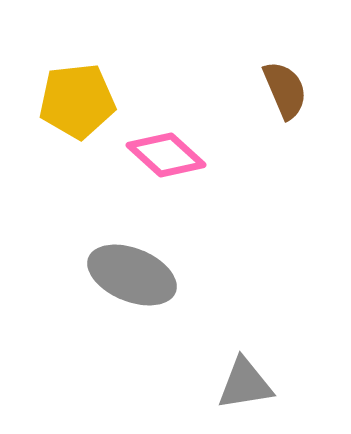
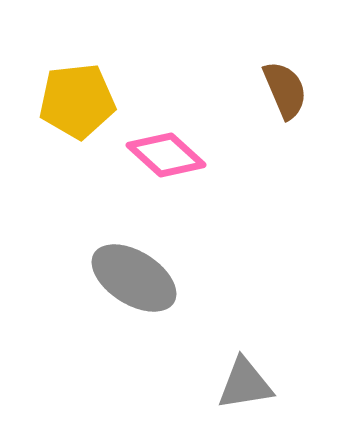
gray ellipse: moved 2 px right, 3 px down; rotated 10 degrees clockwise
